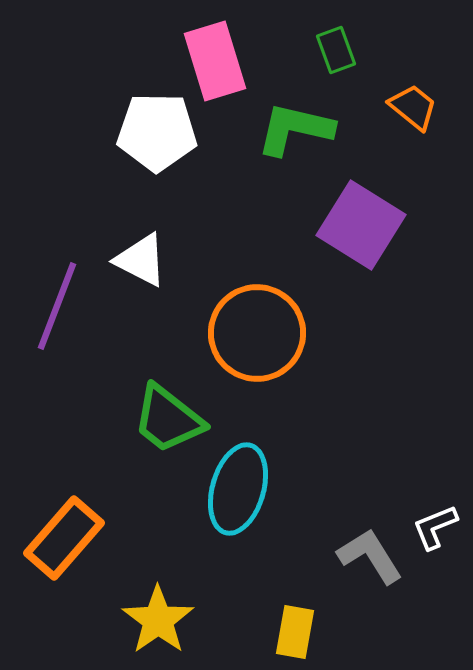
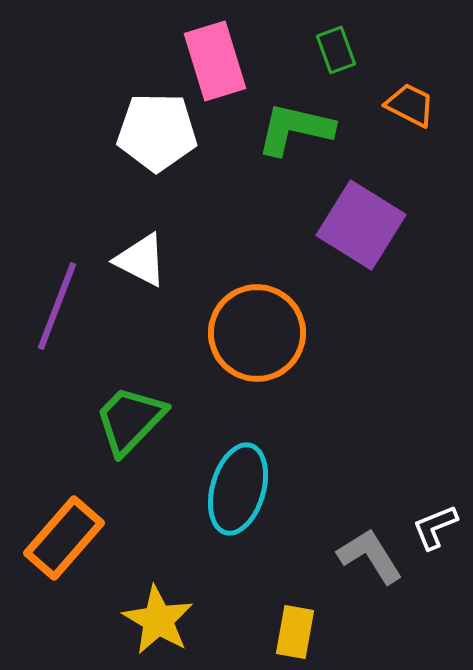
orange trapezoid: moved 3 px left, 2 px up; rotated 12 degrees counterclockwise
green trapezoid: moved 38 px left, 1 px down; rotated 96 degrees clockwise
yellow star: rotated 6 degrees counterclockwise
